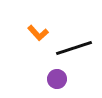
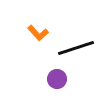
black line: moved 2 px right
